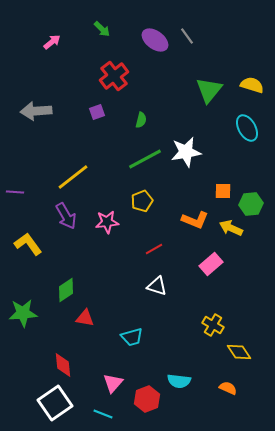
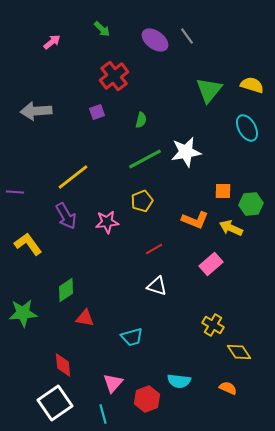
cyan line: rotated 54 degrees clockwise
